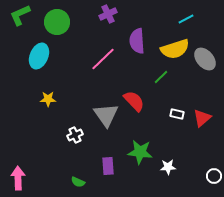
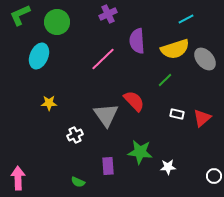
green line: moved 4 px right, 3 px down
yellow star: moved 1 px right, 4 px down
